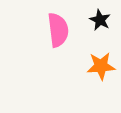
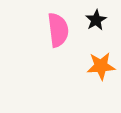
black star: moved 4 px left; rotated 15 degrees clockwise
